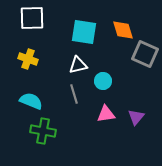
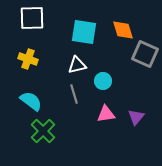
white triangle: moved 1 px left
cyan semicircle: rotated 15 degrees clockwise
green cross: rotated 35 degrees clockwise
